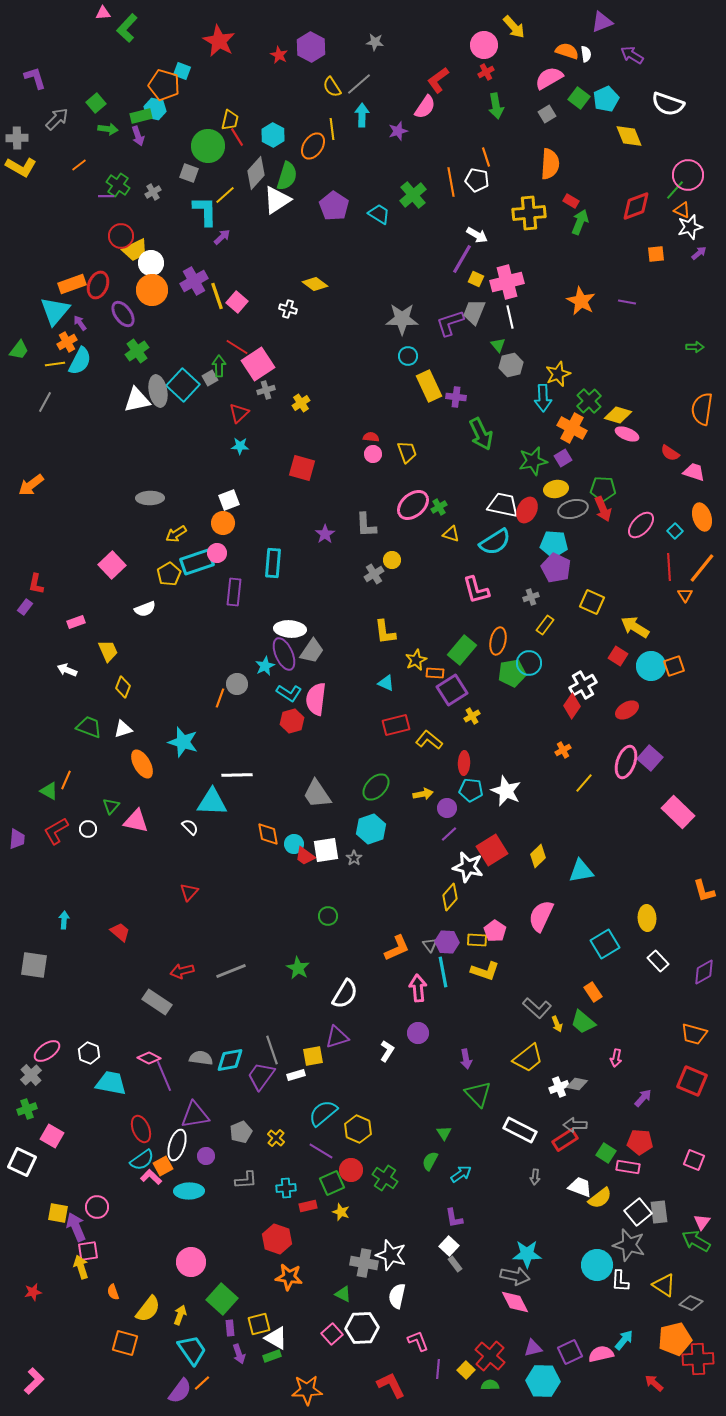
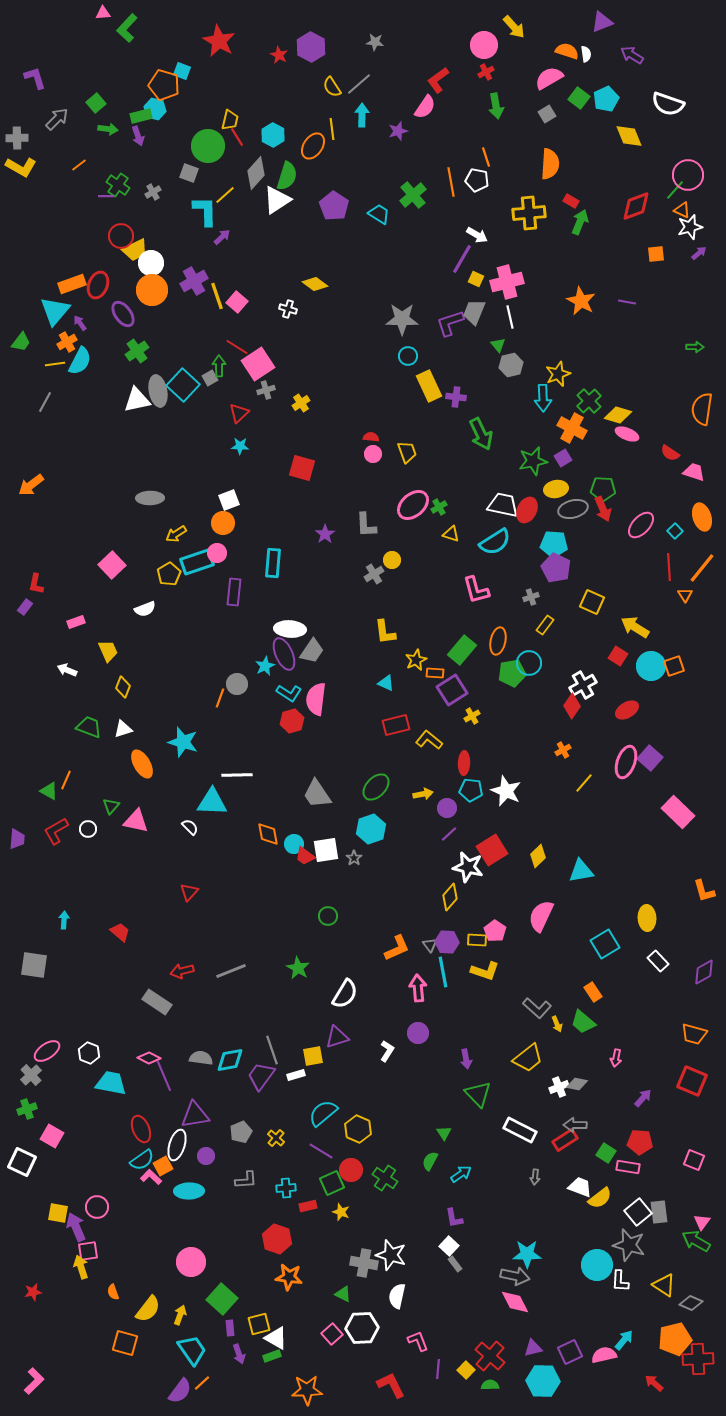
green trapezoid at (19, 350): moved 2 px right, 8 px up
pink semicircle at (601, 1354): moved 3 px right, 1 px down
